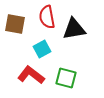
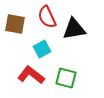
red semicircle: rotated 15 degrees counterclockwise
